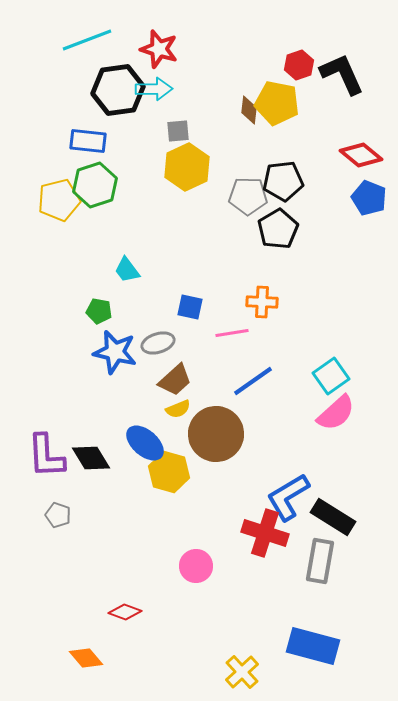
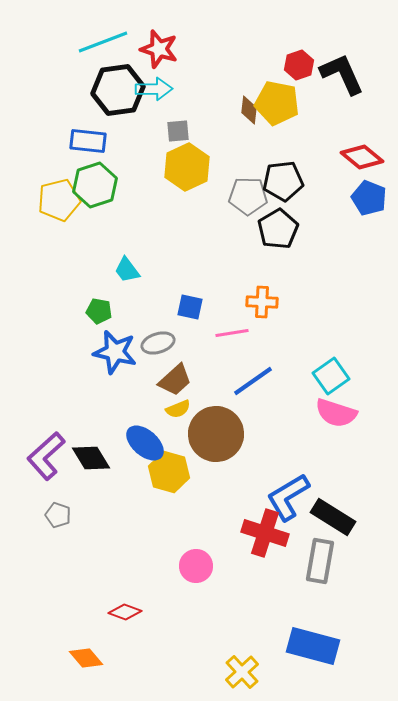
cyan line at (87, 40): moved 16 px right, 2 px down
red diamond at (361, 155): moved 1 px right, 2 px down
pink semicircle at (336, 413): rotated 60 degrees clockwise
purple L-shape at (46, 456): rotated 51 degrees clockwise
